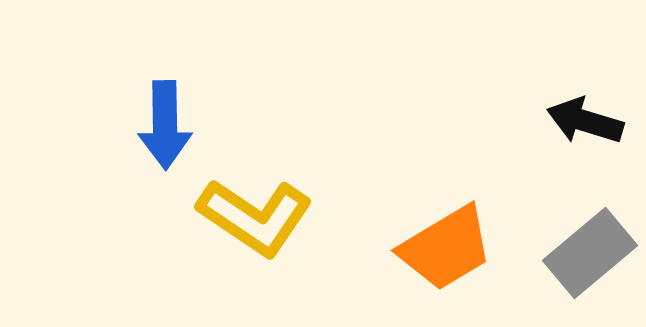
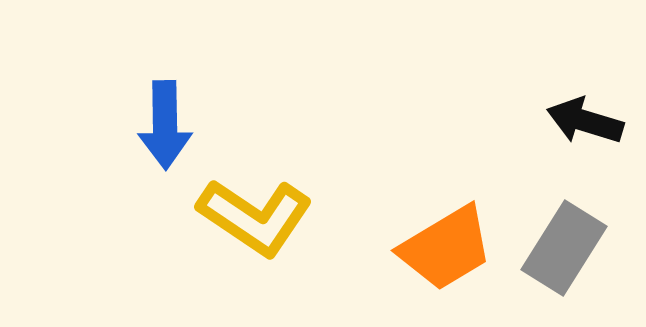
gray rectangle: moved 26 px left, 5 px up; rotated 18 degrees counterclockwise
